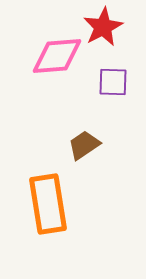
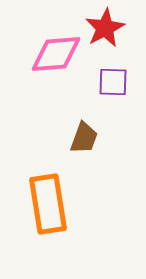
red star: moved 2 px right, 1 px down
pink diamond: moved 1 px left, 2 px up
brown trapezoid: moved 7 px up; rotated 144 degrees clockwise
